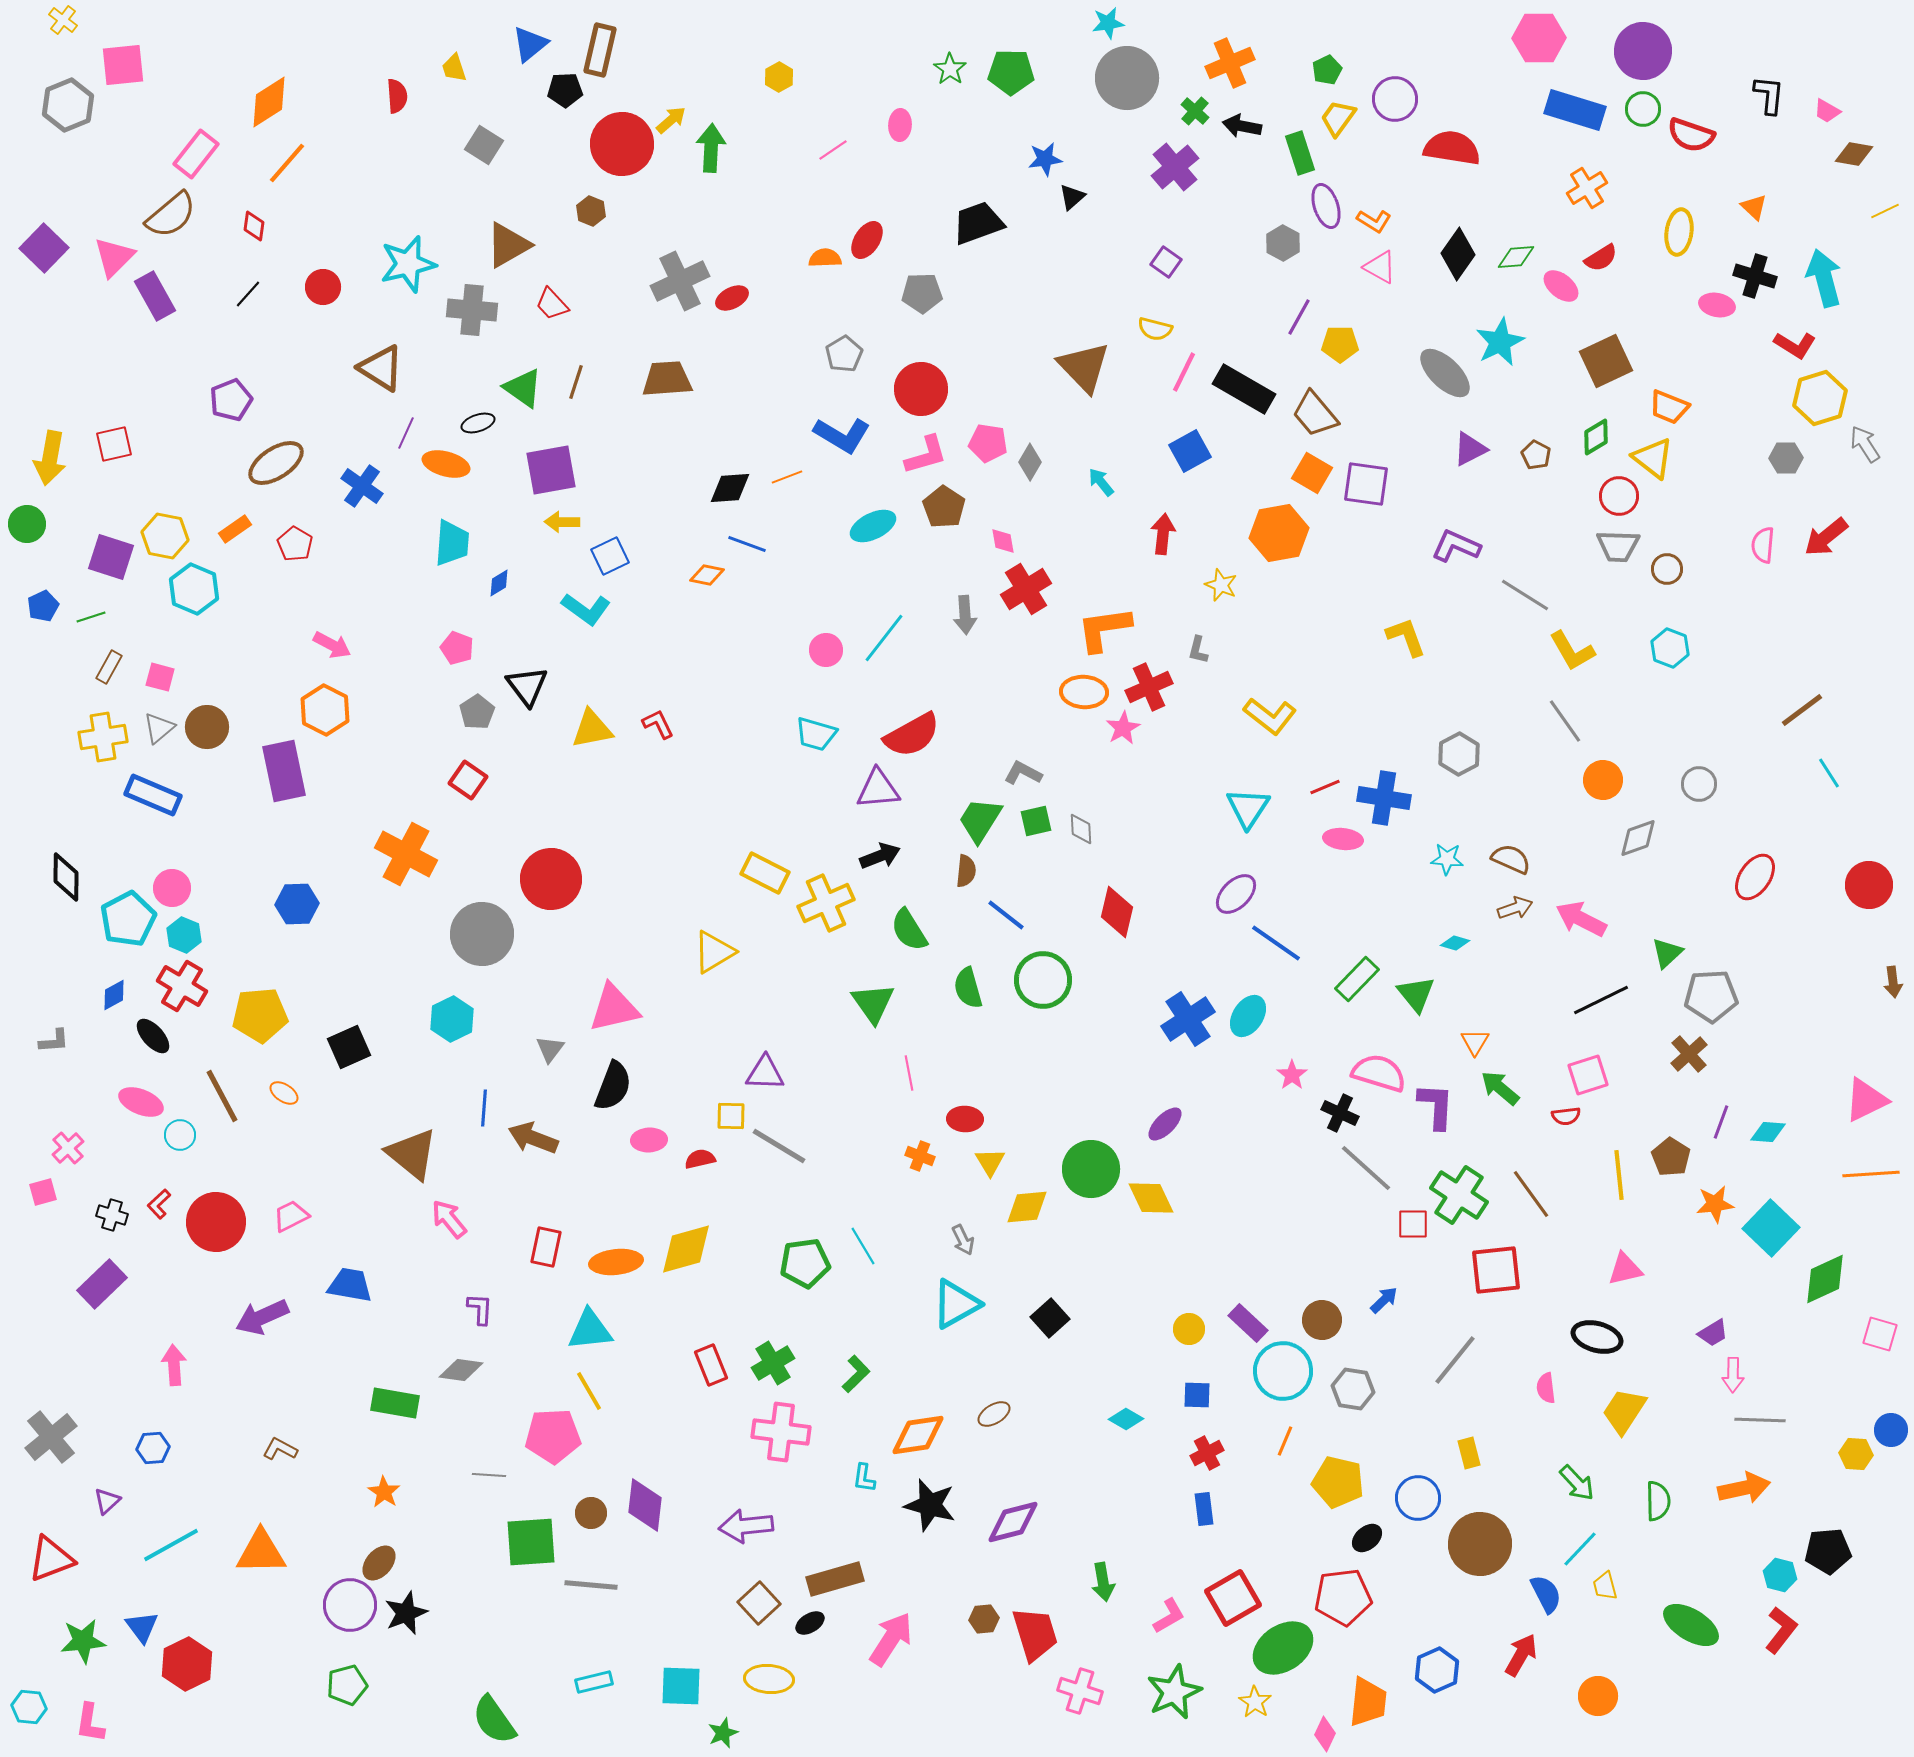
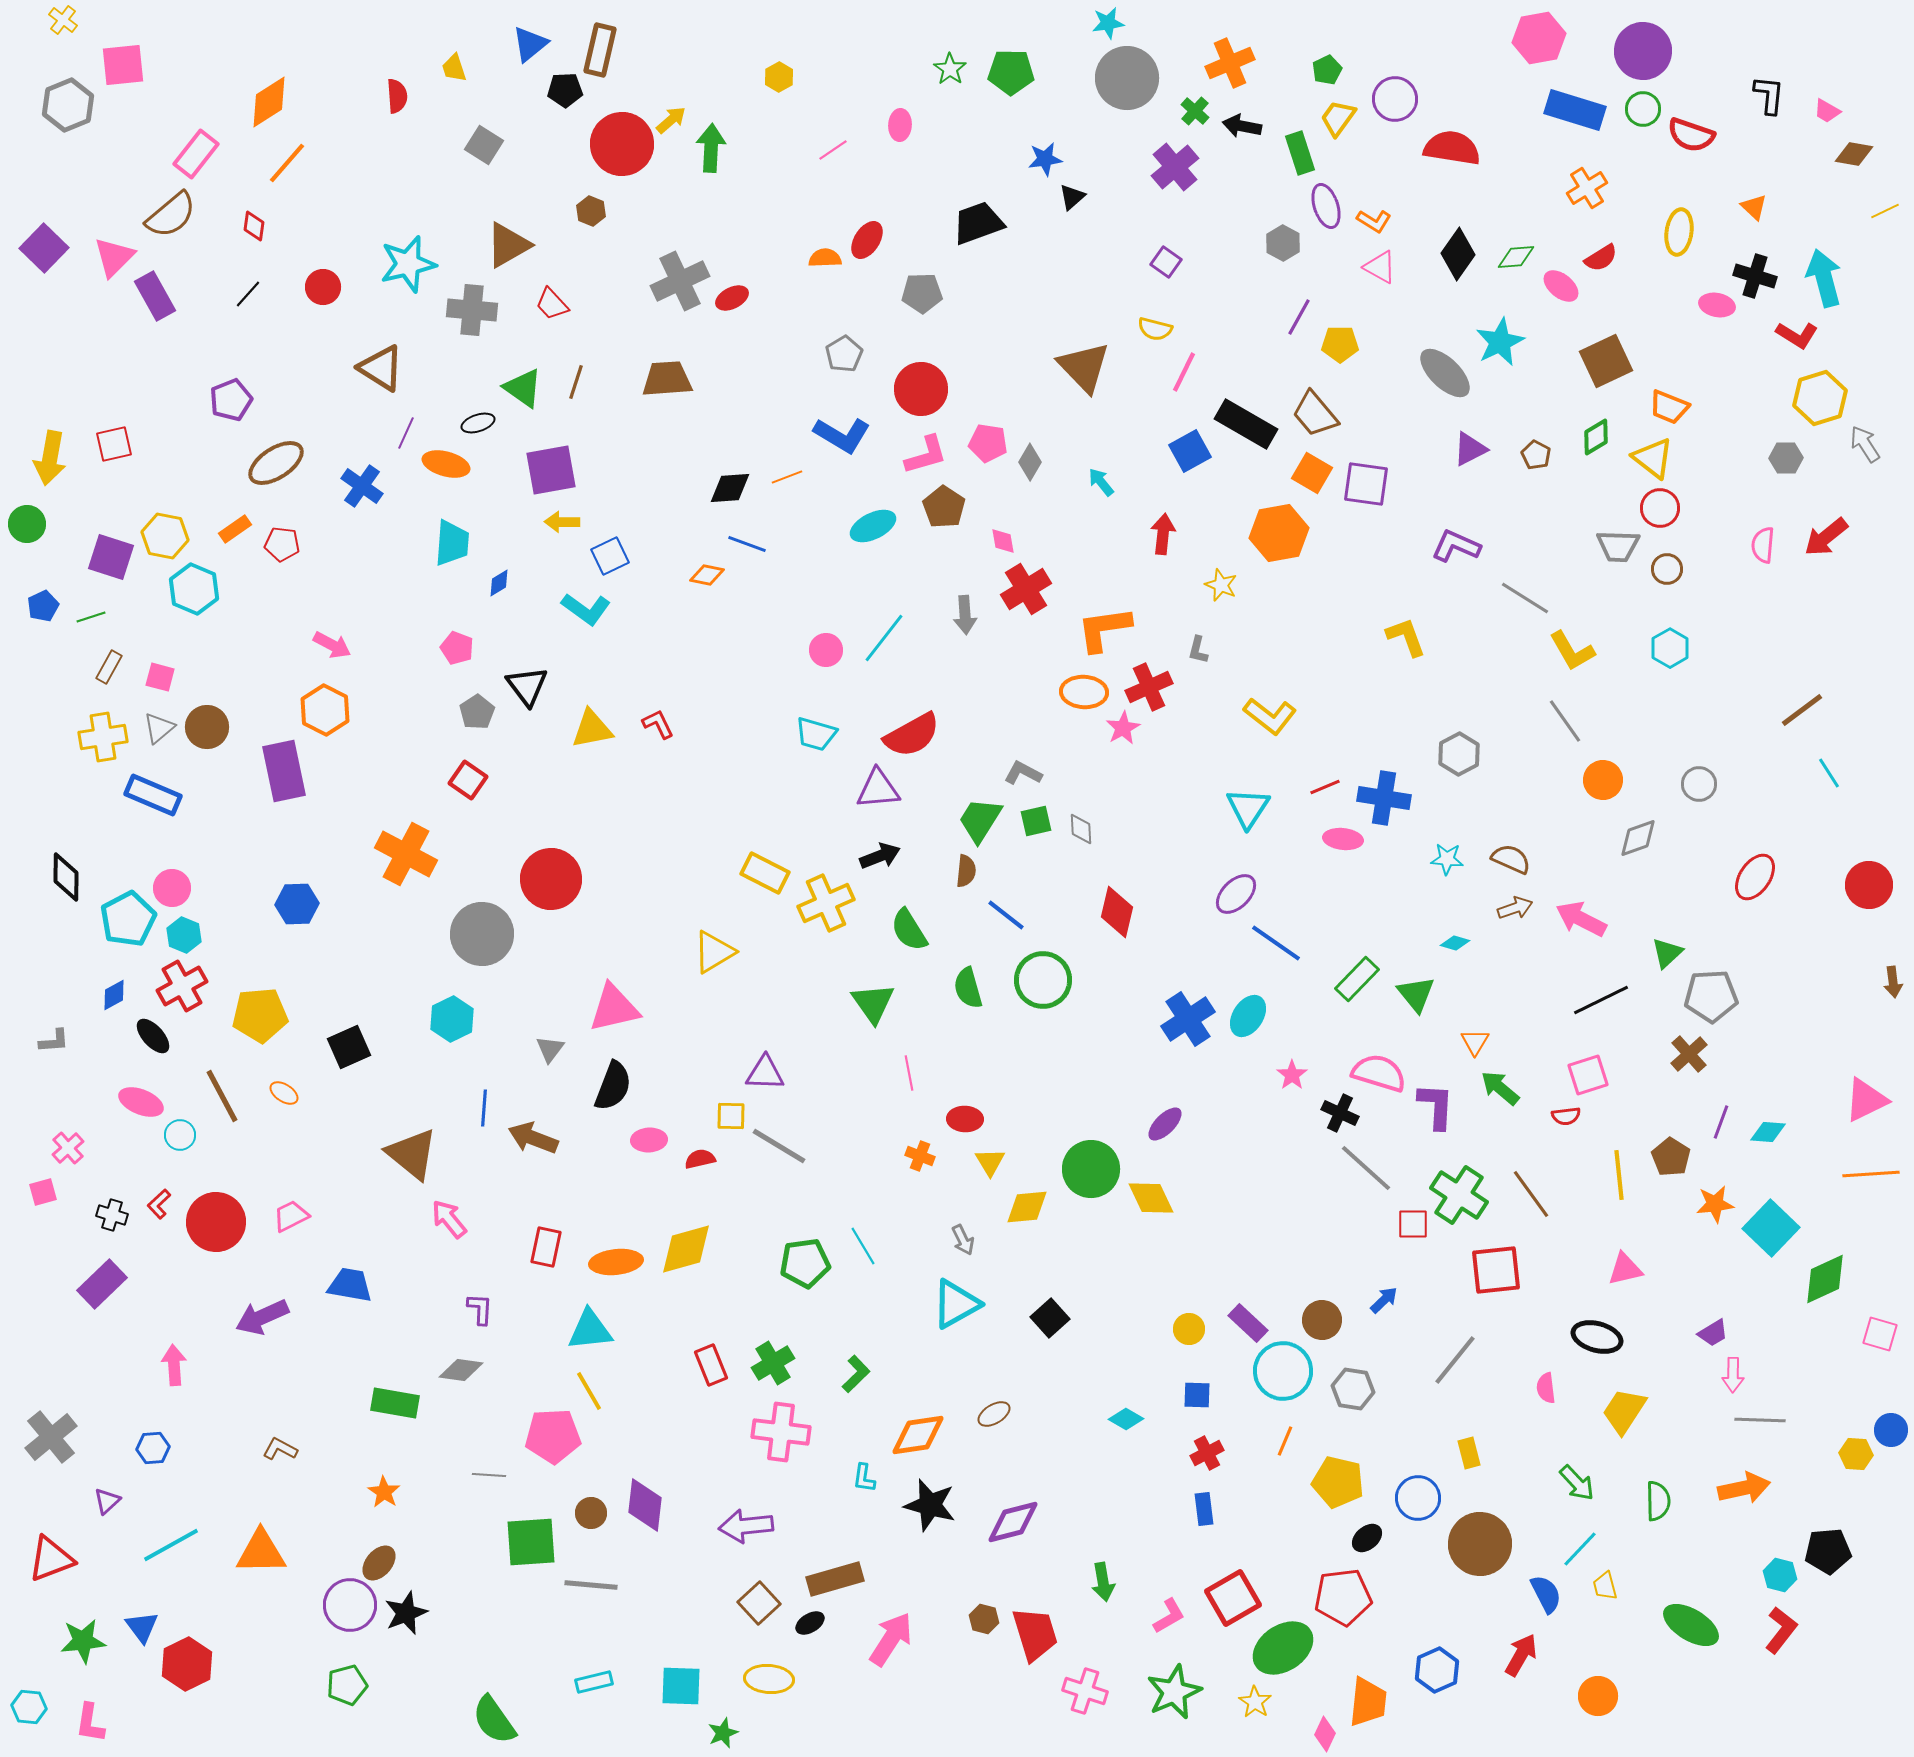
pink hexagon at (1539, 38): rotated 9 degrees counterclockwise
red L-shape at (1795, 345): moved 2 px right, 10 px up
black rectangle at (1244, 389): moved 2 px right, 35 px down
red circle at (1619, 496): moved 41 px right, 12 px down
red pentagon at (295, 544): moved 13 px left; rotated 24 degrees counterclockwise
gray line at (1525, 595): moved 3 px down
cyan hexagon at (1670, 648): rotated 9 degrees clockwise
red cross at (182, 986): rotated 30 degrees clockwise
brown hexagon at (984, 1619): rotated 20 degrees clockwise
pink cross at (1080, 1691): moved 5 px right
